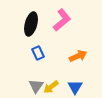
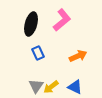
blue triangle: rotated 35 degrees counterclockwise
